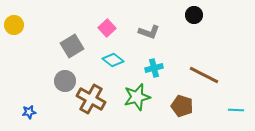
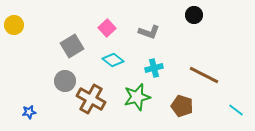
cyan line: rotated 35 degrees clockwise
